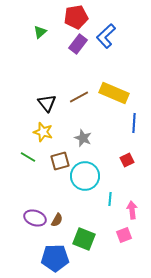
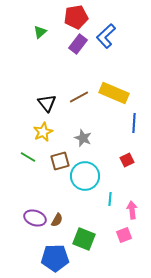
yellow star: rotated 30 degrees clockwise
